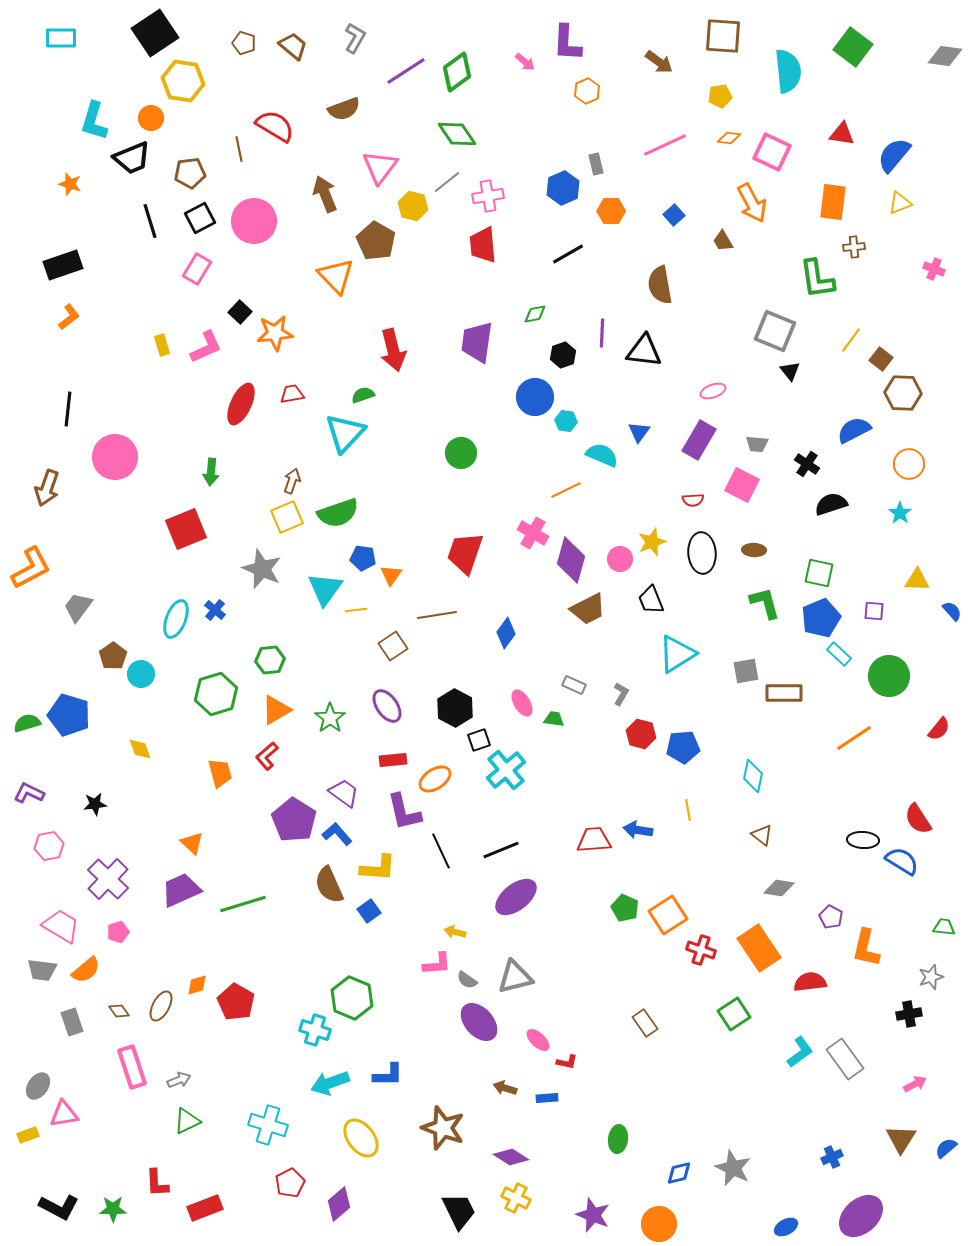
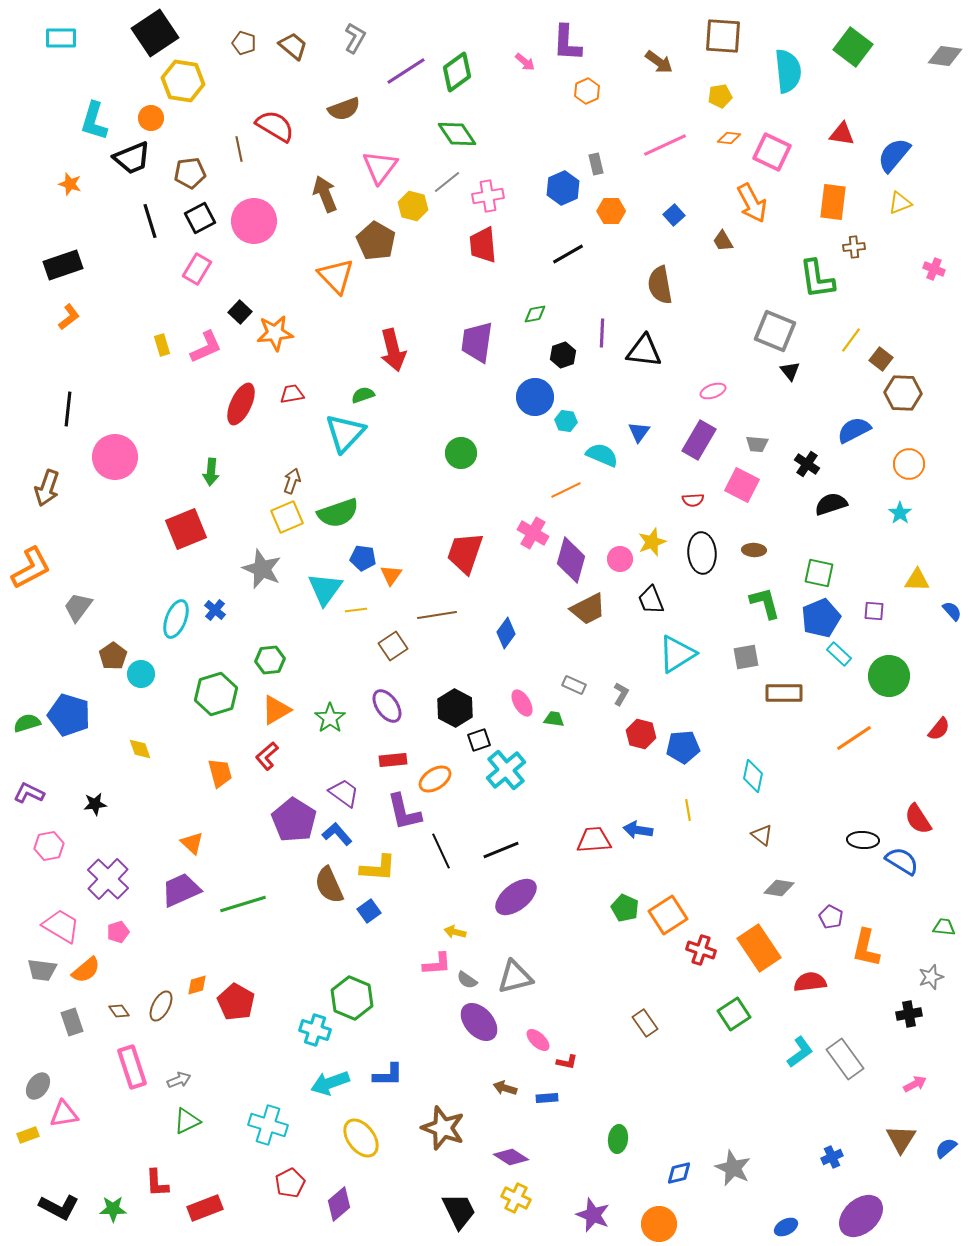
gray square at (746, 671): moved 14 px up
